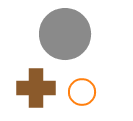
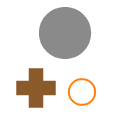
gray circle: moved 1 px up
